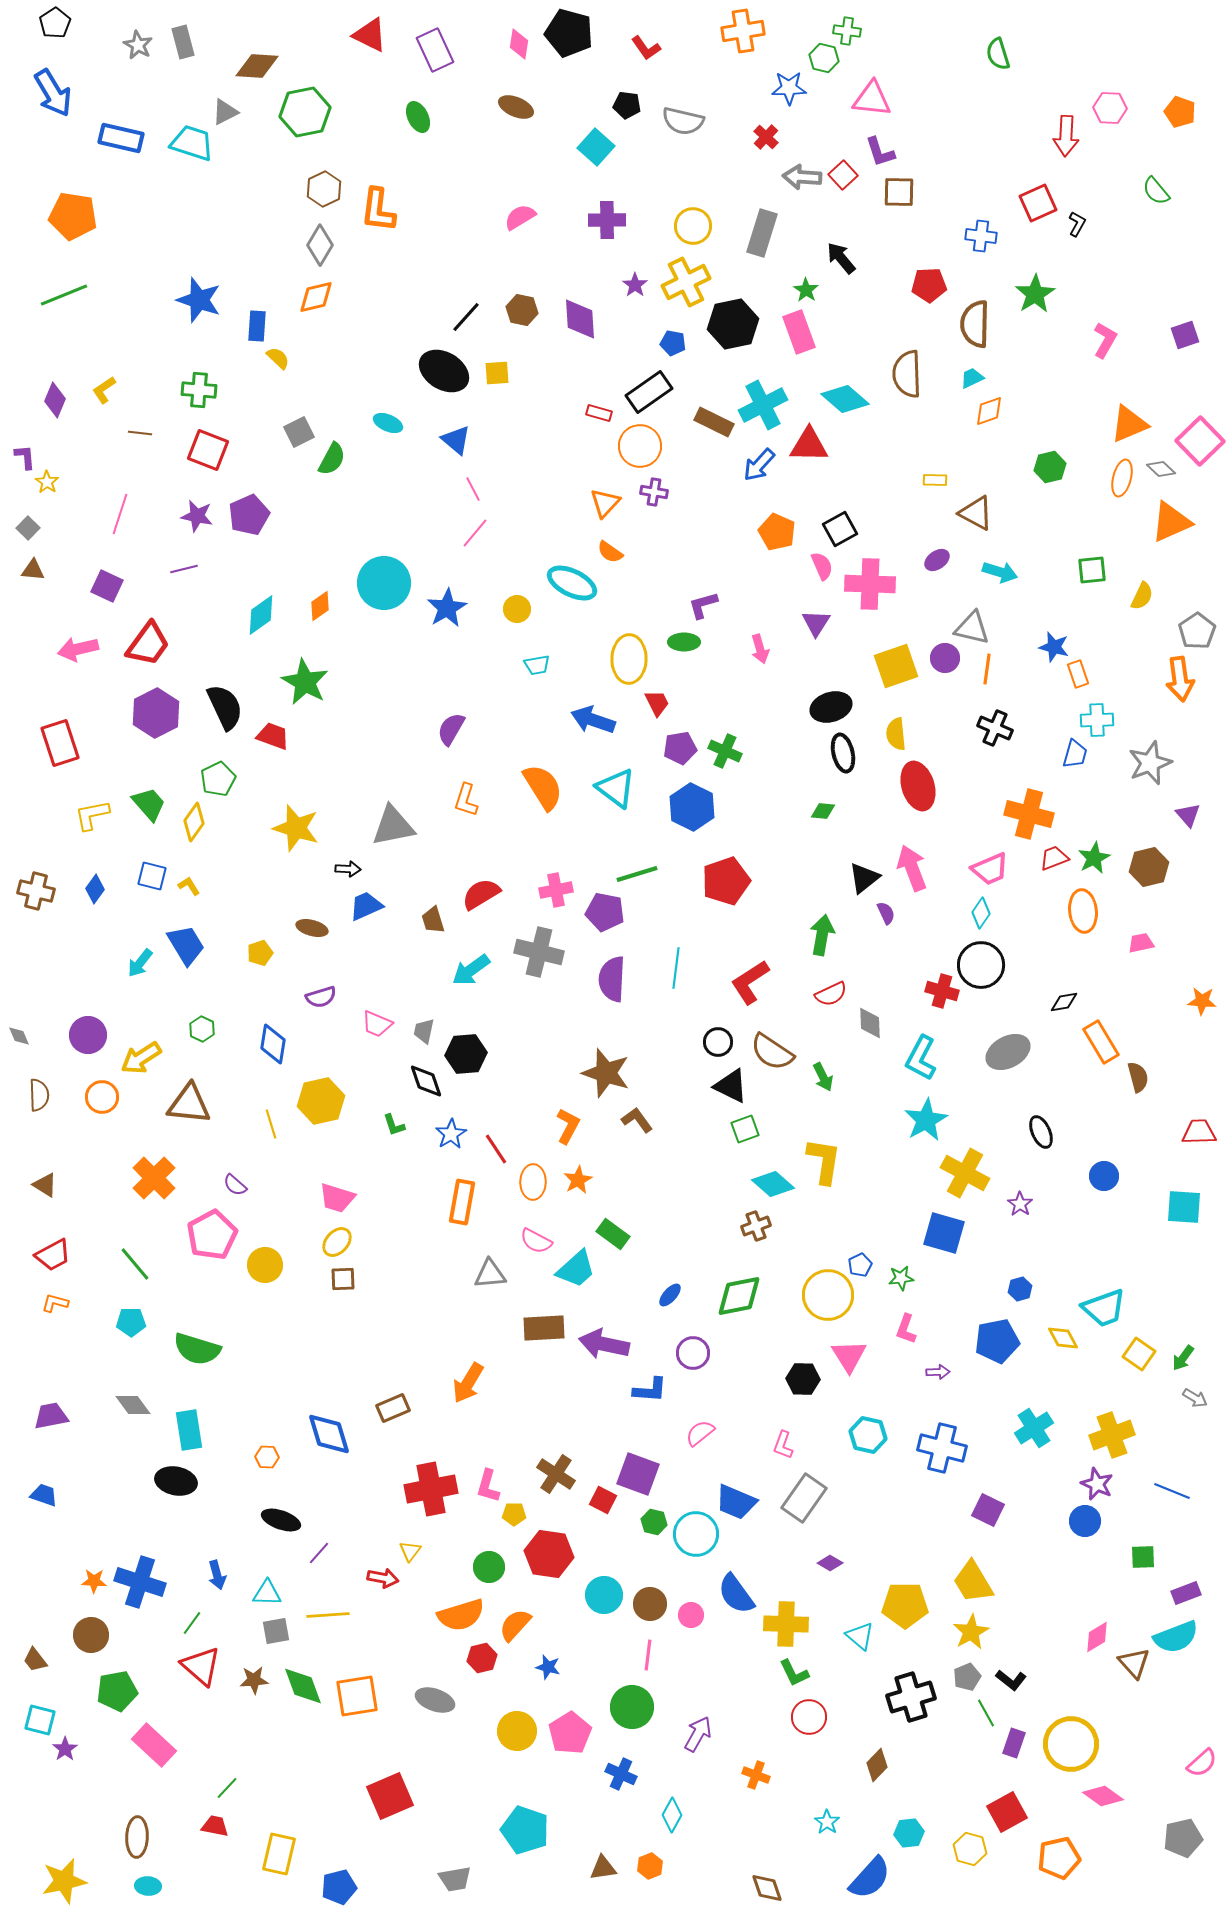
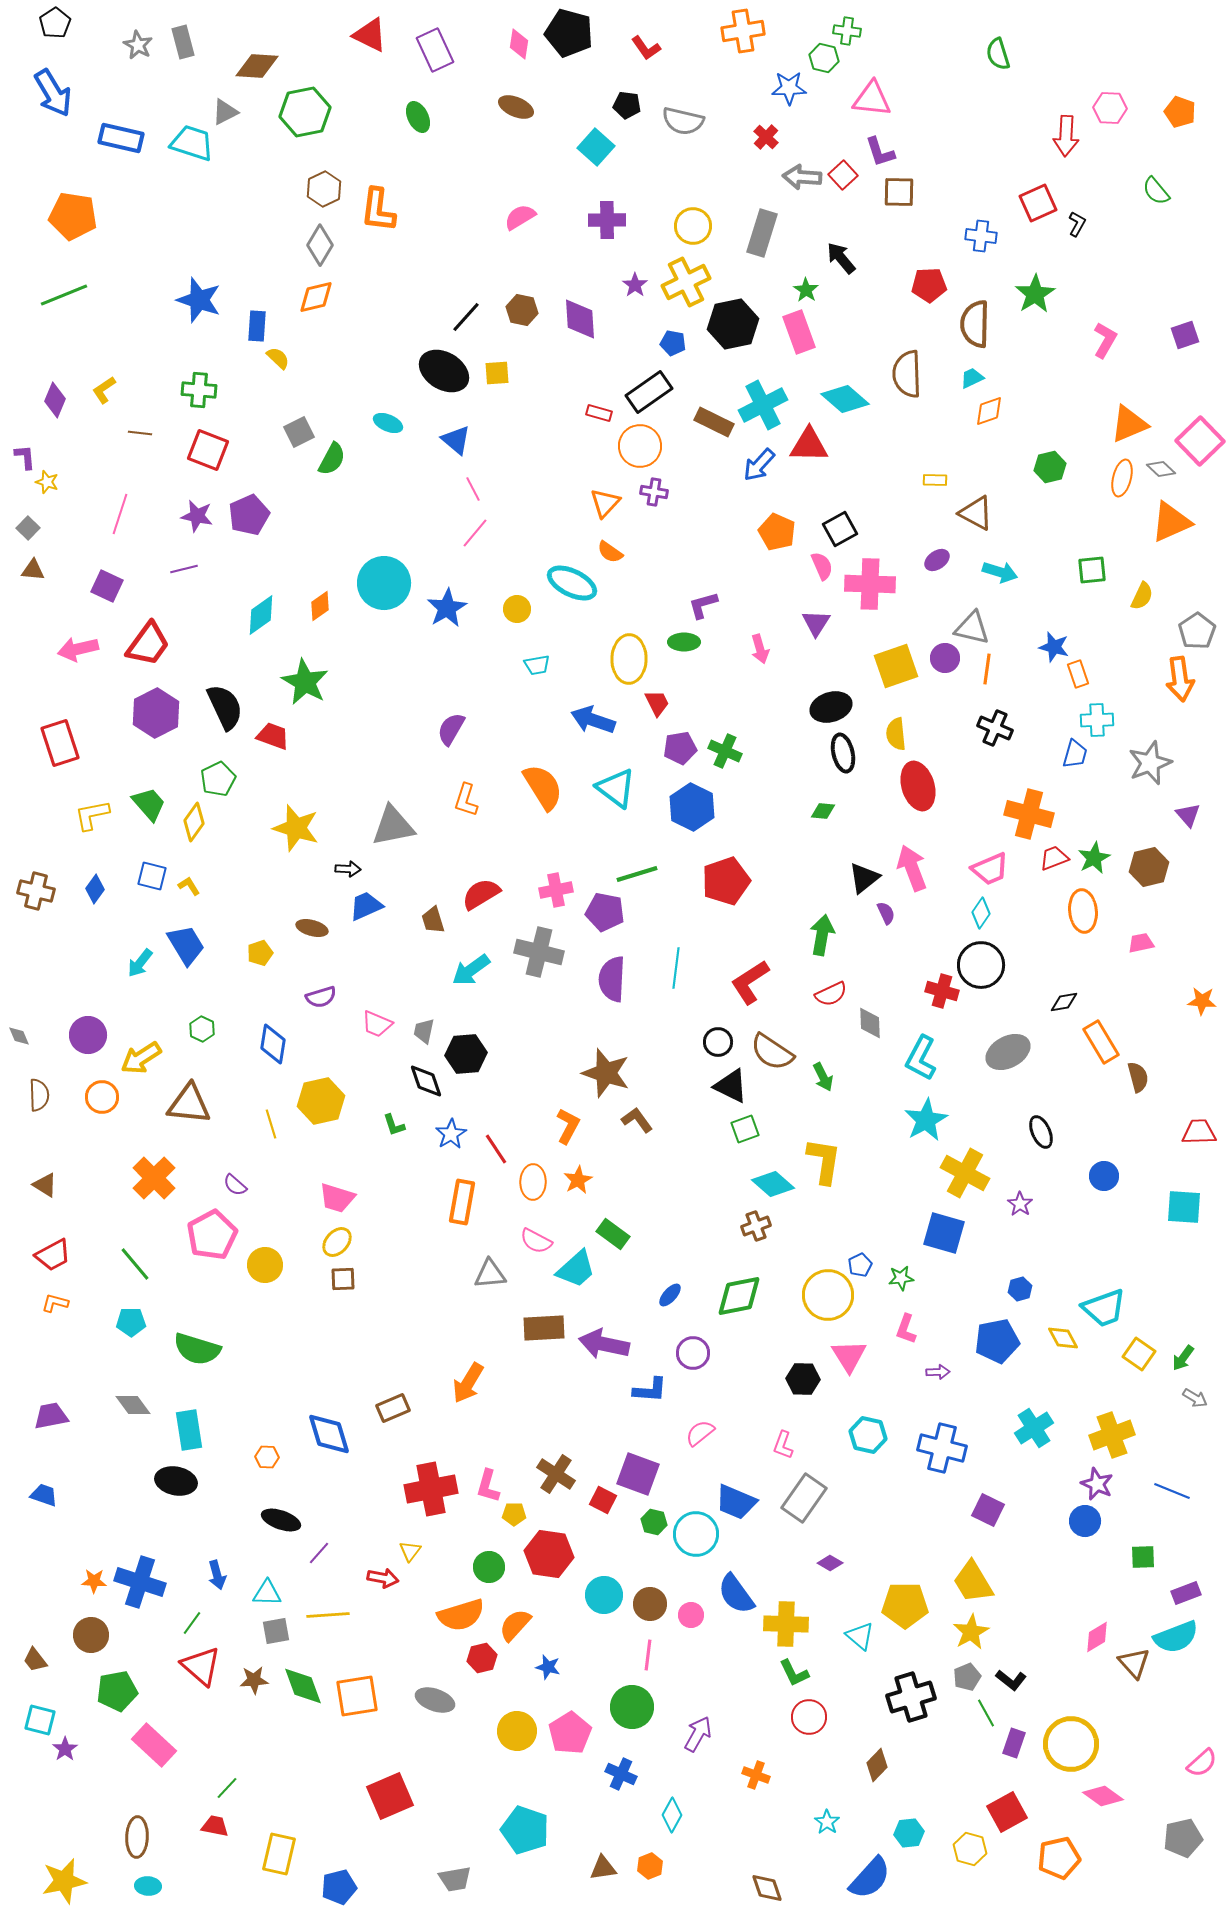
yellow star at (47, 482): rotated 15 degrees counterclockwise
